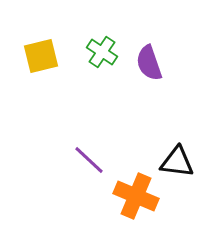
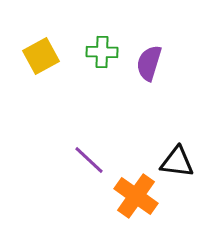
green cross: rotated 32 degrees counterclockwise
yellow square: rotated 15 degrees counterclockwise
purple semicircle: rotated 36 degrees clockwise
orange cross: rotated 12 degrees clockwise
